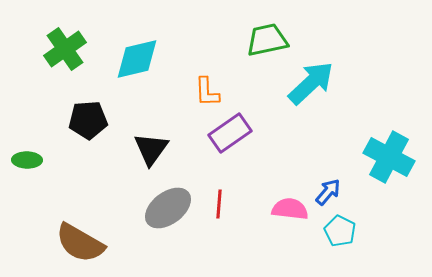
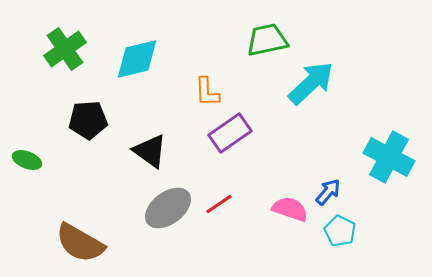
black triangle: moved 1 px left, 2 px down; rotated 30 degrees counterclockwise
green ellipse: rotated 20 degrees clockwise
red line: rotated 52 degrees clockwise
pink semicircle: rotated 12 degrees clockwise
